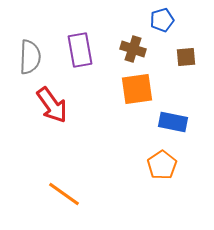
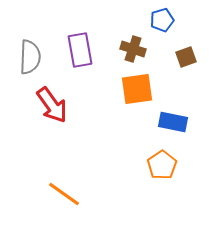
brown square: rotated 15 degrees counterclockwise
